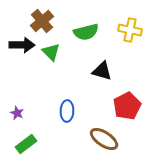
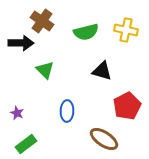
brown cross: rotated 15 degrees counterclockwise
yellow cross: moved 4 px left
black arrow: moved 1 px left, 2 px up
green triangle: moved 6 px left, 18 px down
